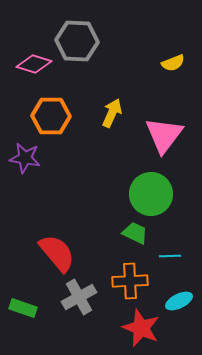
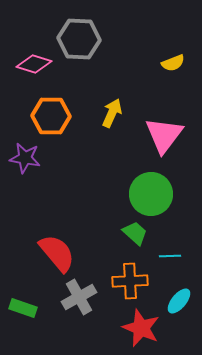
gray hexagon: moved 2 px right, 2 px up
green trapezoid: rotated 16 degrees clockwise
cyan ellipse: rotated 24 degrees counterclockwise
